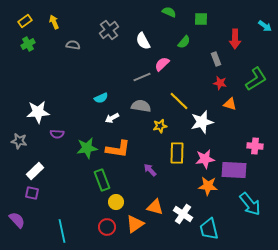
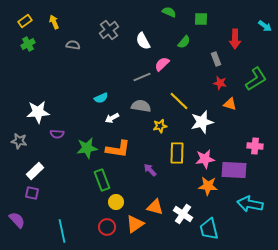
cyan arrow at (250, 204): rotated 140 degrees clockwise
